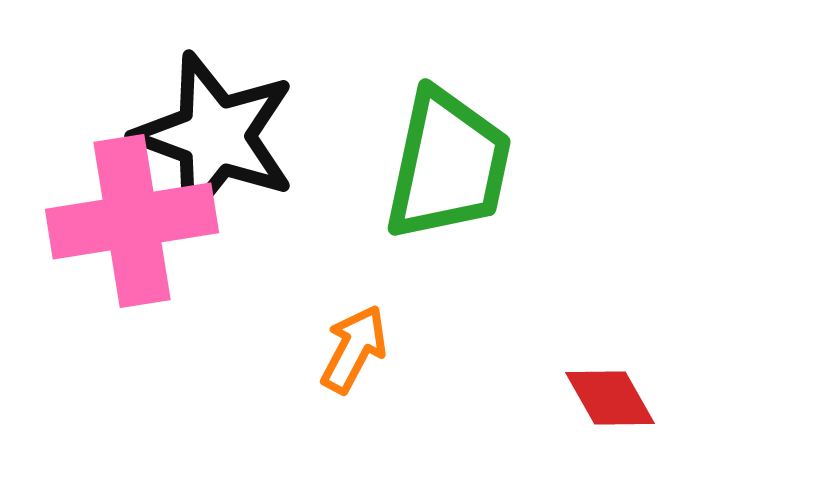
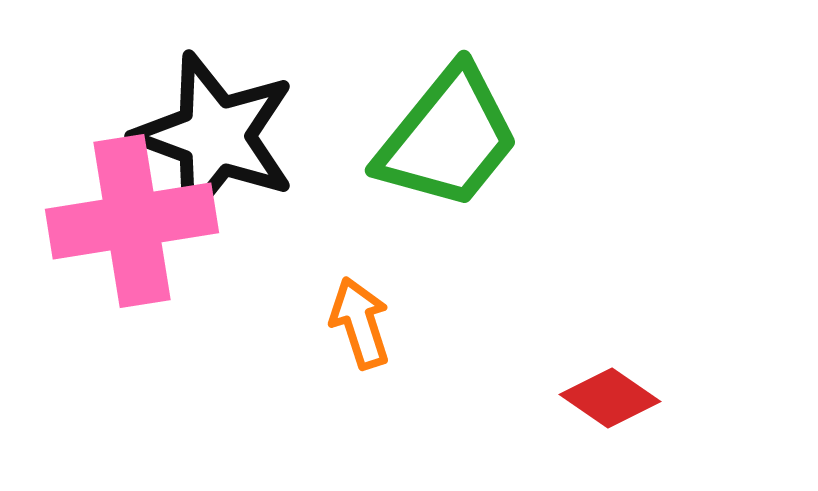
green trapezoid: moved 27 px up; rotated 27 degrees clockwise
orange arrow: moved 6 px right, 26 px up; rotated 46 degrees counterclockwise
red diamond: rotated 26 degrees counterclockwise
